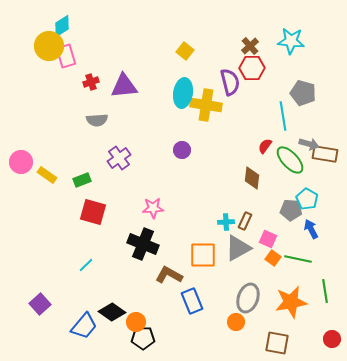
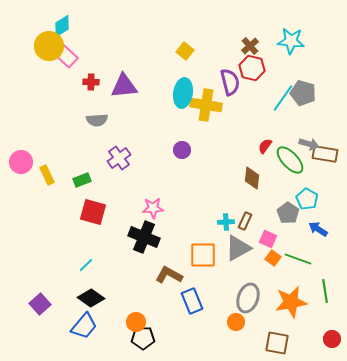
pink rectangle at (66, 56): rotated 30 degrees counterclockwise
red hexagon at (252, 68): rotated 15 degrees clockwise
red cross at (91, 82): rotated 21 degrees clockwise
cyan line at (283, 116): moved 18 px up; rotated 44 degrees clockwise
yellow rectangle at (47, 175): rotated 30 degrees clockwise
gray pentagon at (291, 210): moved 3 px left, 3 px down; rotated 30 degrees clockwise
blue arrow at (311, 229): moved 7 px right; rotated 30 degrees counterclockwise
black cross at (143, 244): moved 1 px right, 7 px up
green line at (298, 259): rotated 8 degrees clockwise
black diamond at (112, 312): moved 21 px left, 14 px up
